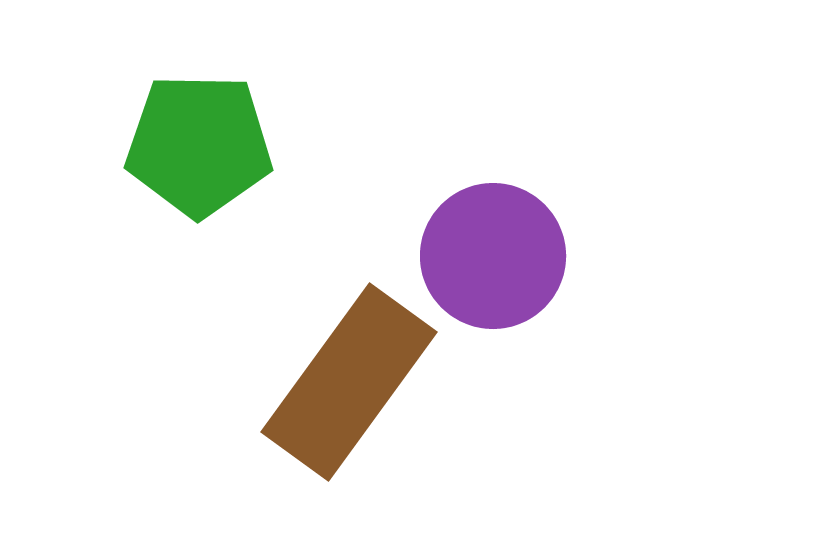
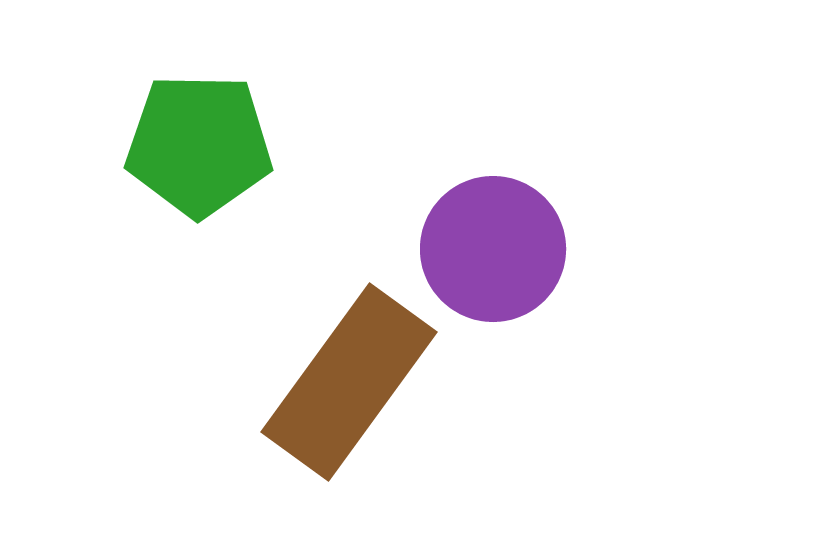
purple circle: moved 7 px up
